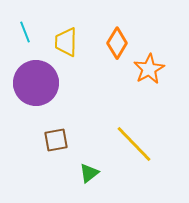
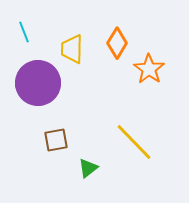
cyan line: moved 1 px left
yellow trapezoid: moved 6 px right, 7 px down
orange star: rotated 8 degrees counterclockwise
purple circle: moved 2 px right
yellow line: moved 2 px up
green triangle: moved 1 px left, 5 px up
